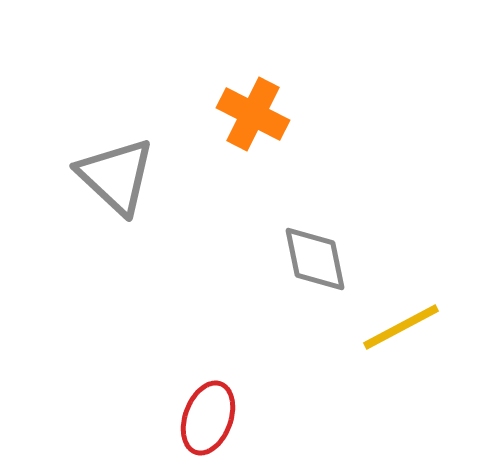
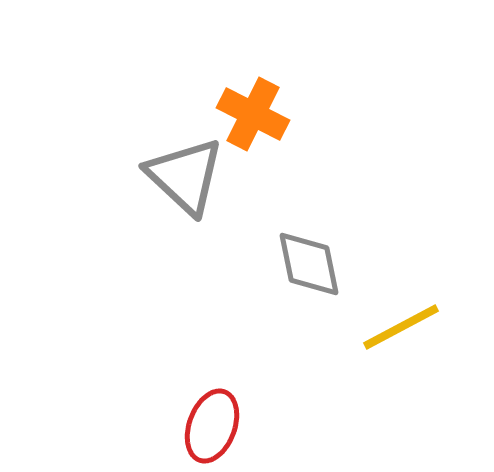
gray triangle: moved 69 px right
gray diamond: moved 6 px left, 5 px down
red ellipse: moved 4 px right, 8 px down
